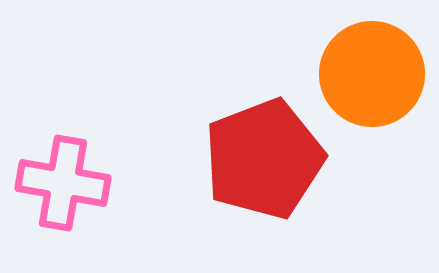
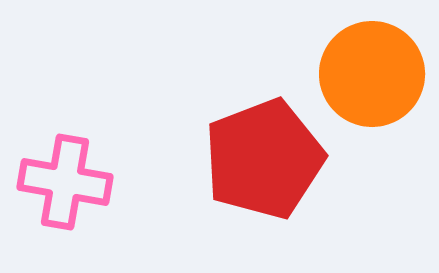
pink cross: moved 2 px right, 1 px up
